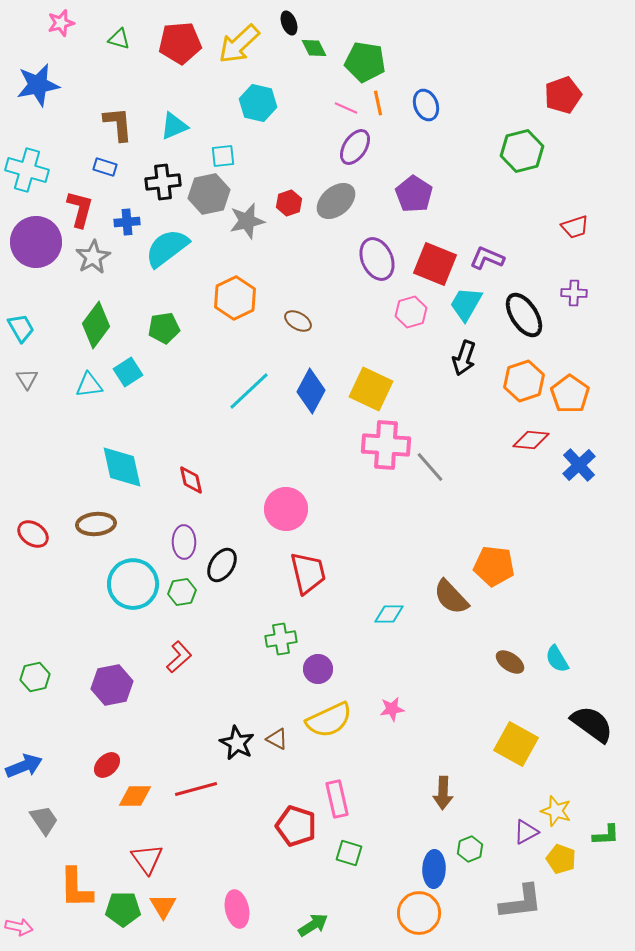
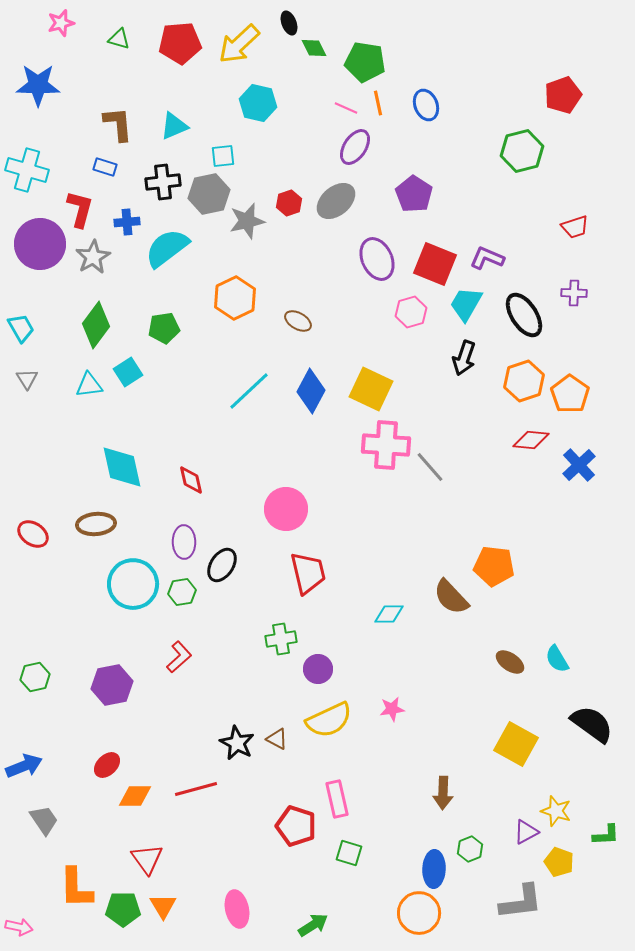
blue star at (38, 85): rotated 12 degrees clockwise
purple circle at (36, 242): moved 4 px right, 2 px down
yellow pentagon at (561, 859): moved 2 px left, 3 px down
